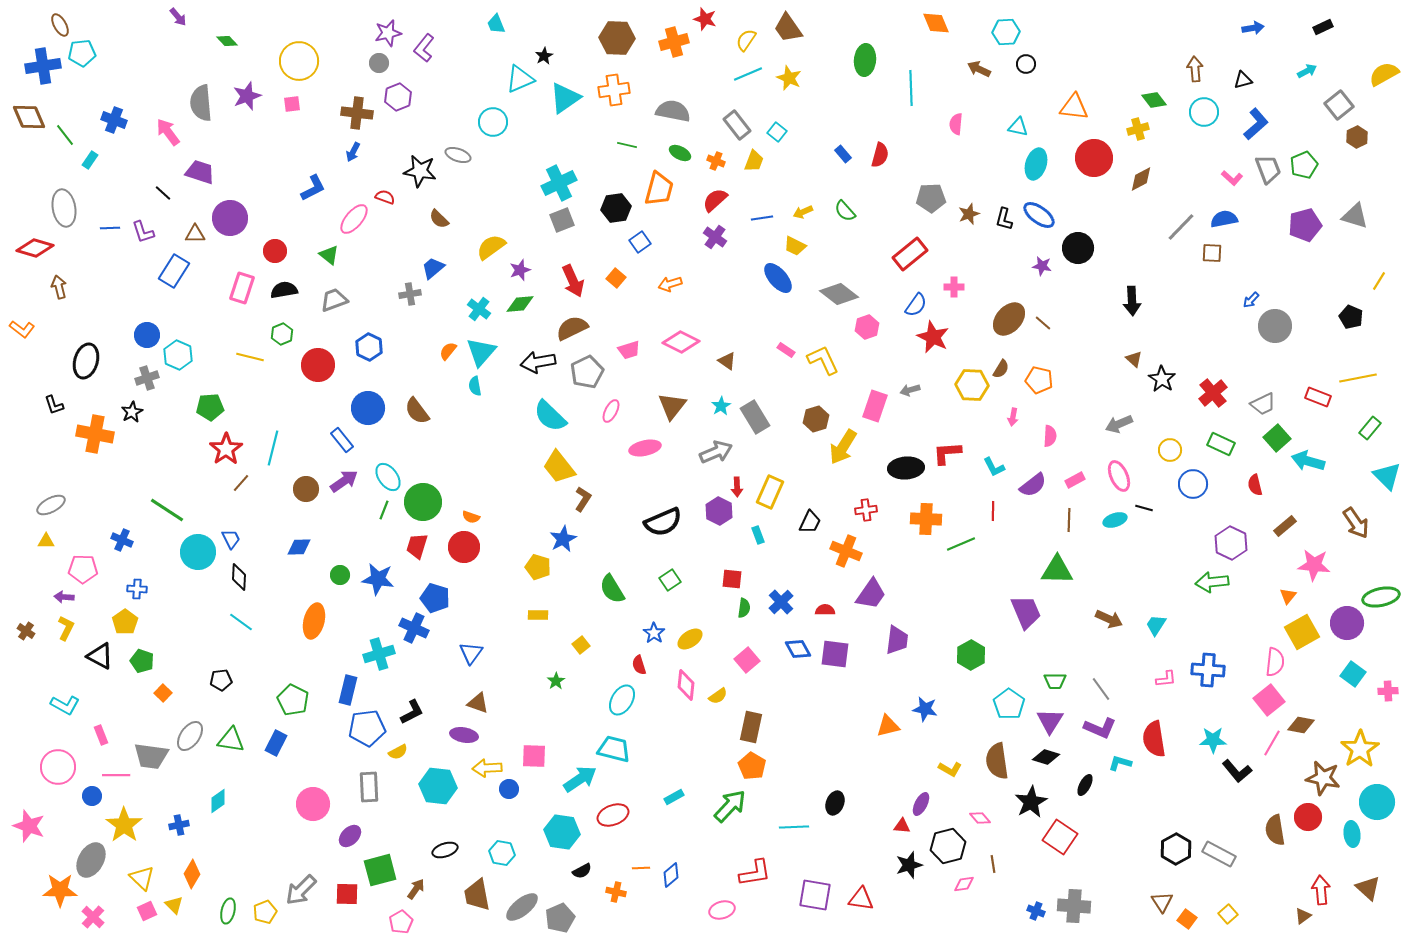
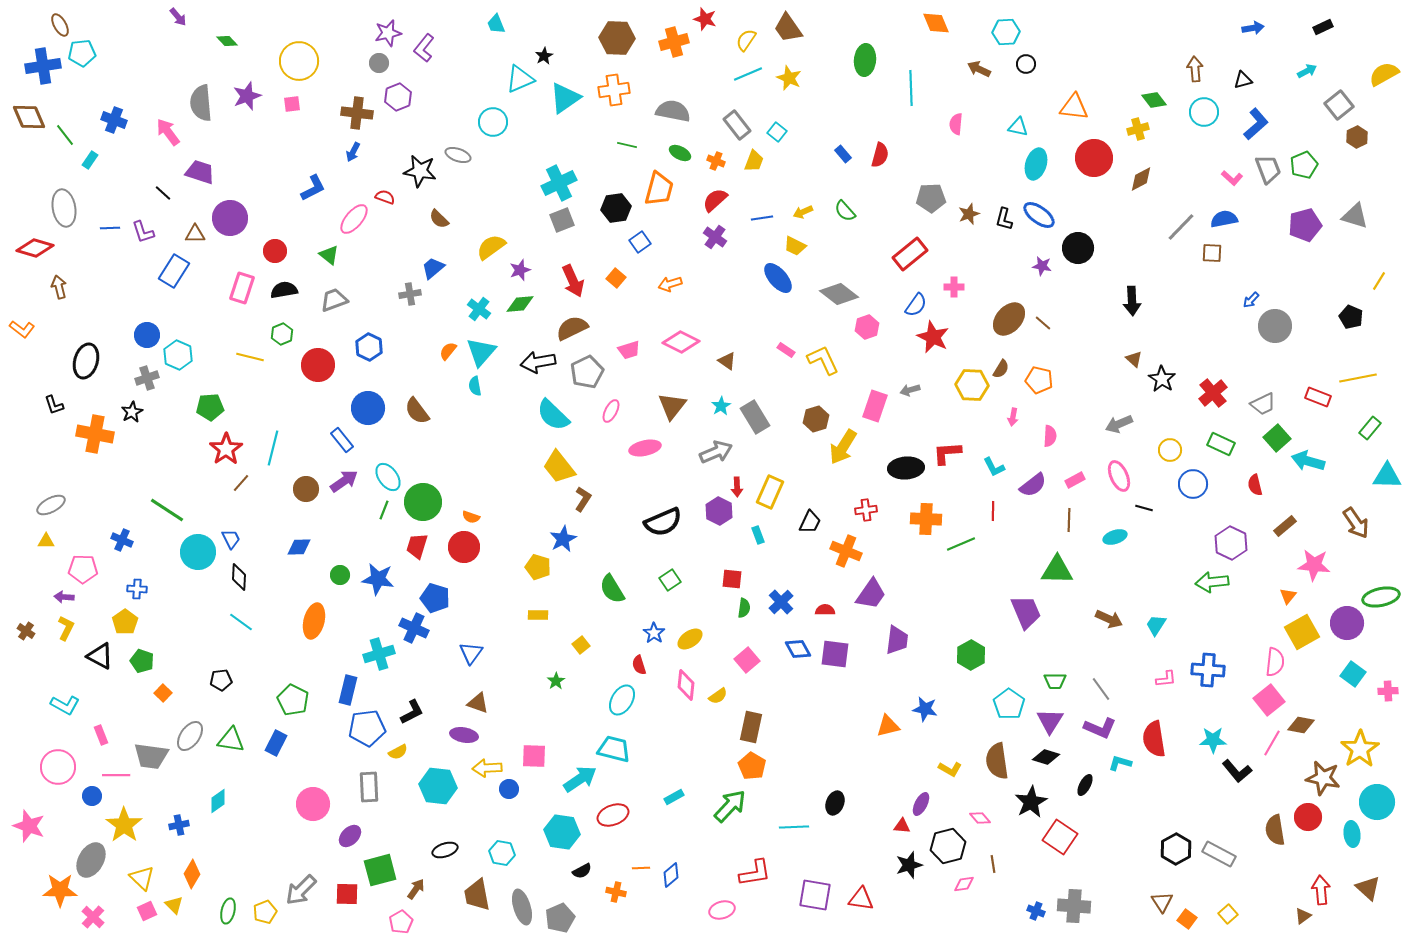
cyan semicircle at (550, 416): moved 3 px right, 1 px up
cyan triangle at (1387, 476): rotated 44 degrees counterclockwise
cyan ellipse at (1115, 520): moved 17 px down
gray ellipse at (522, 907): rotated 68 degrees counterclockwise
